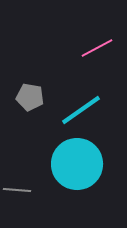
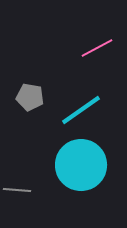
cyan circle: moved 4 px right, 1 px down
